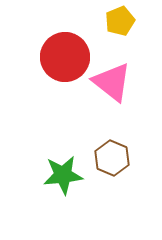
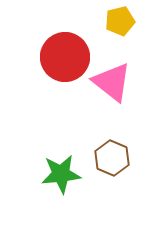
yellow pentagon: rotated 8 degrees clockwise
green star: moved 2 px left, 1 px up
